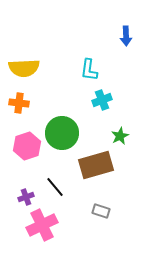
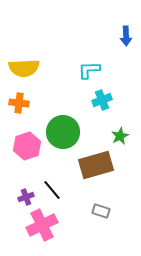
cyan L-shape: rotated 80 degrees clockwise
green circle: moved 1 px right, 1 px up
black line: moved 3 px left, 3 px down
